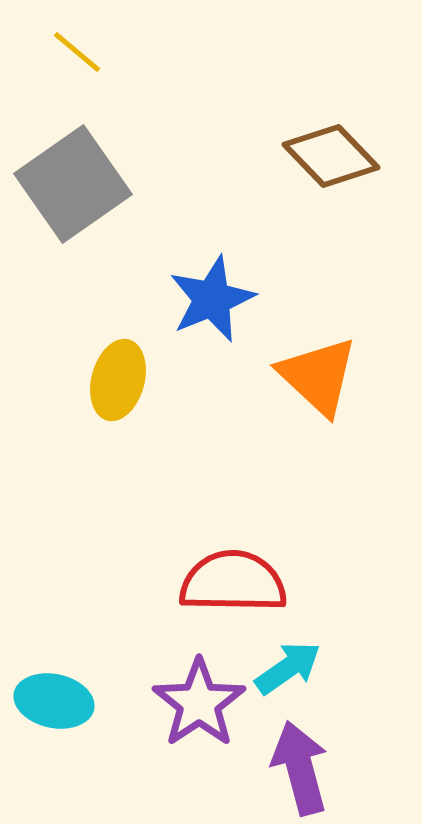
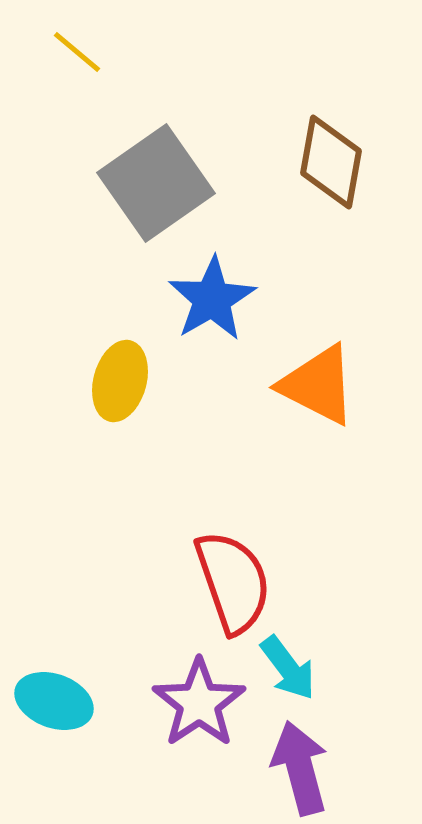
brown diamond: moved 6 px down; rotated 54 degrees clockwise
gray square: moved 83 px right, 1 px up
blue star: rotated 8 degrees counterclockwise
orange triangle: moved 9 px down; rotated 16 degrees counterclockwise
yellow ellipse: moved 2 px right, 1 px down
red semicircle: rotated 70 degrees clockwise
cyan arrow: rotated 88 degrees clockwise
cyan ellipse: rotated 8 degrees clockwise
